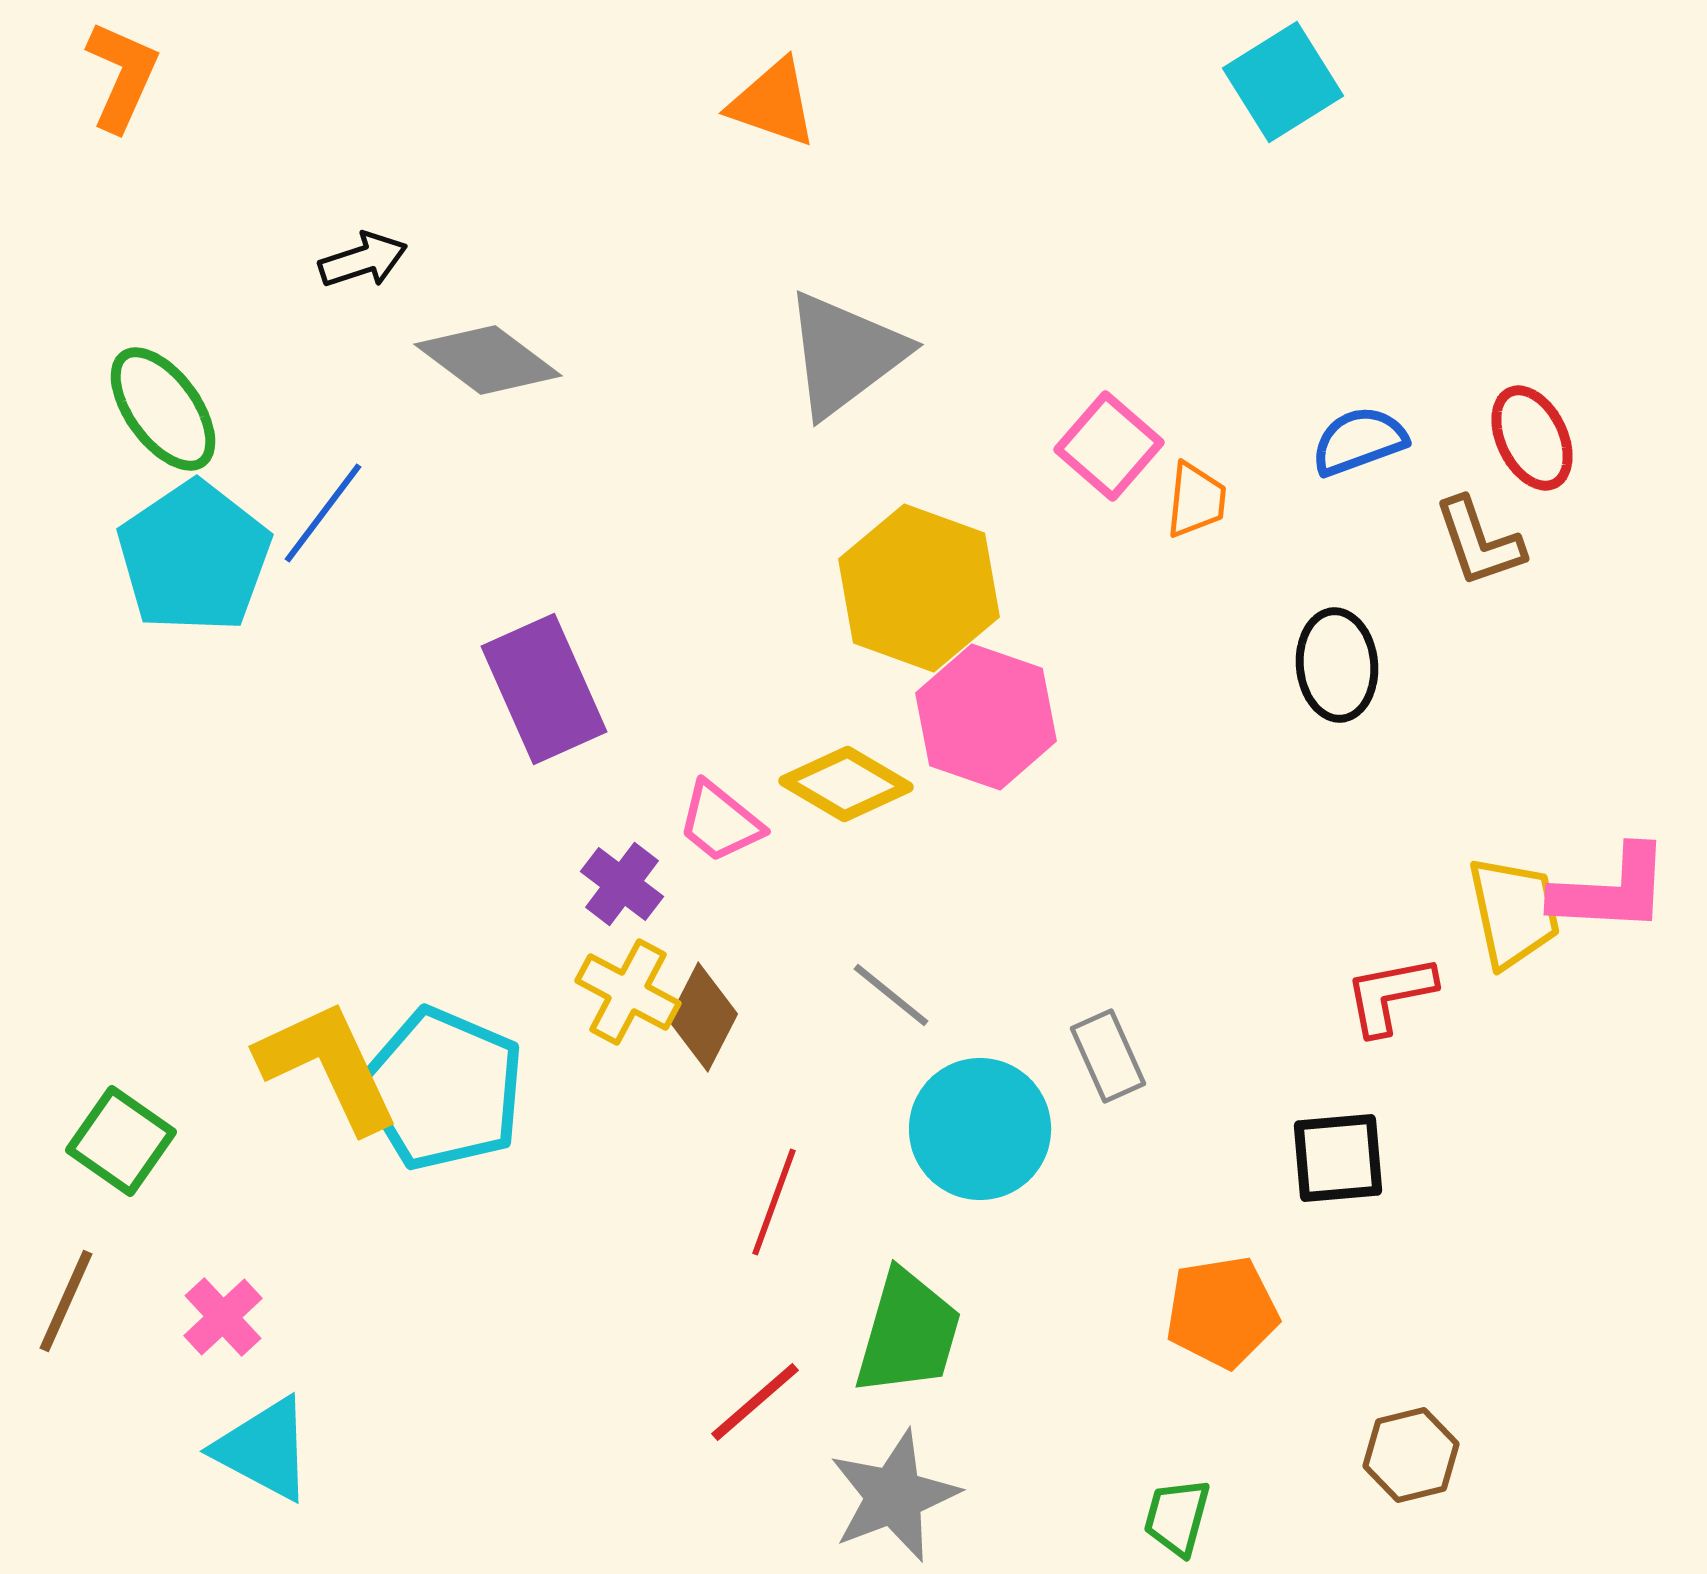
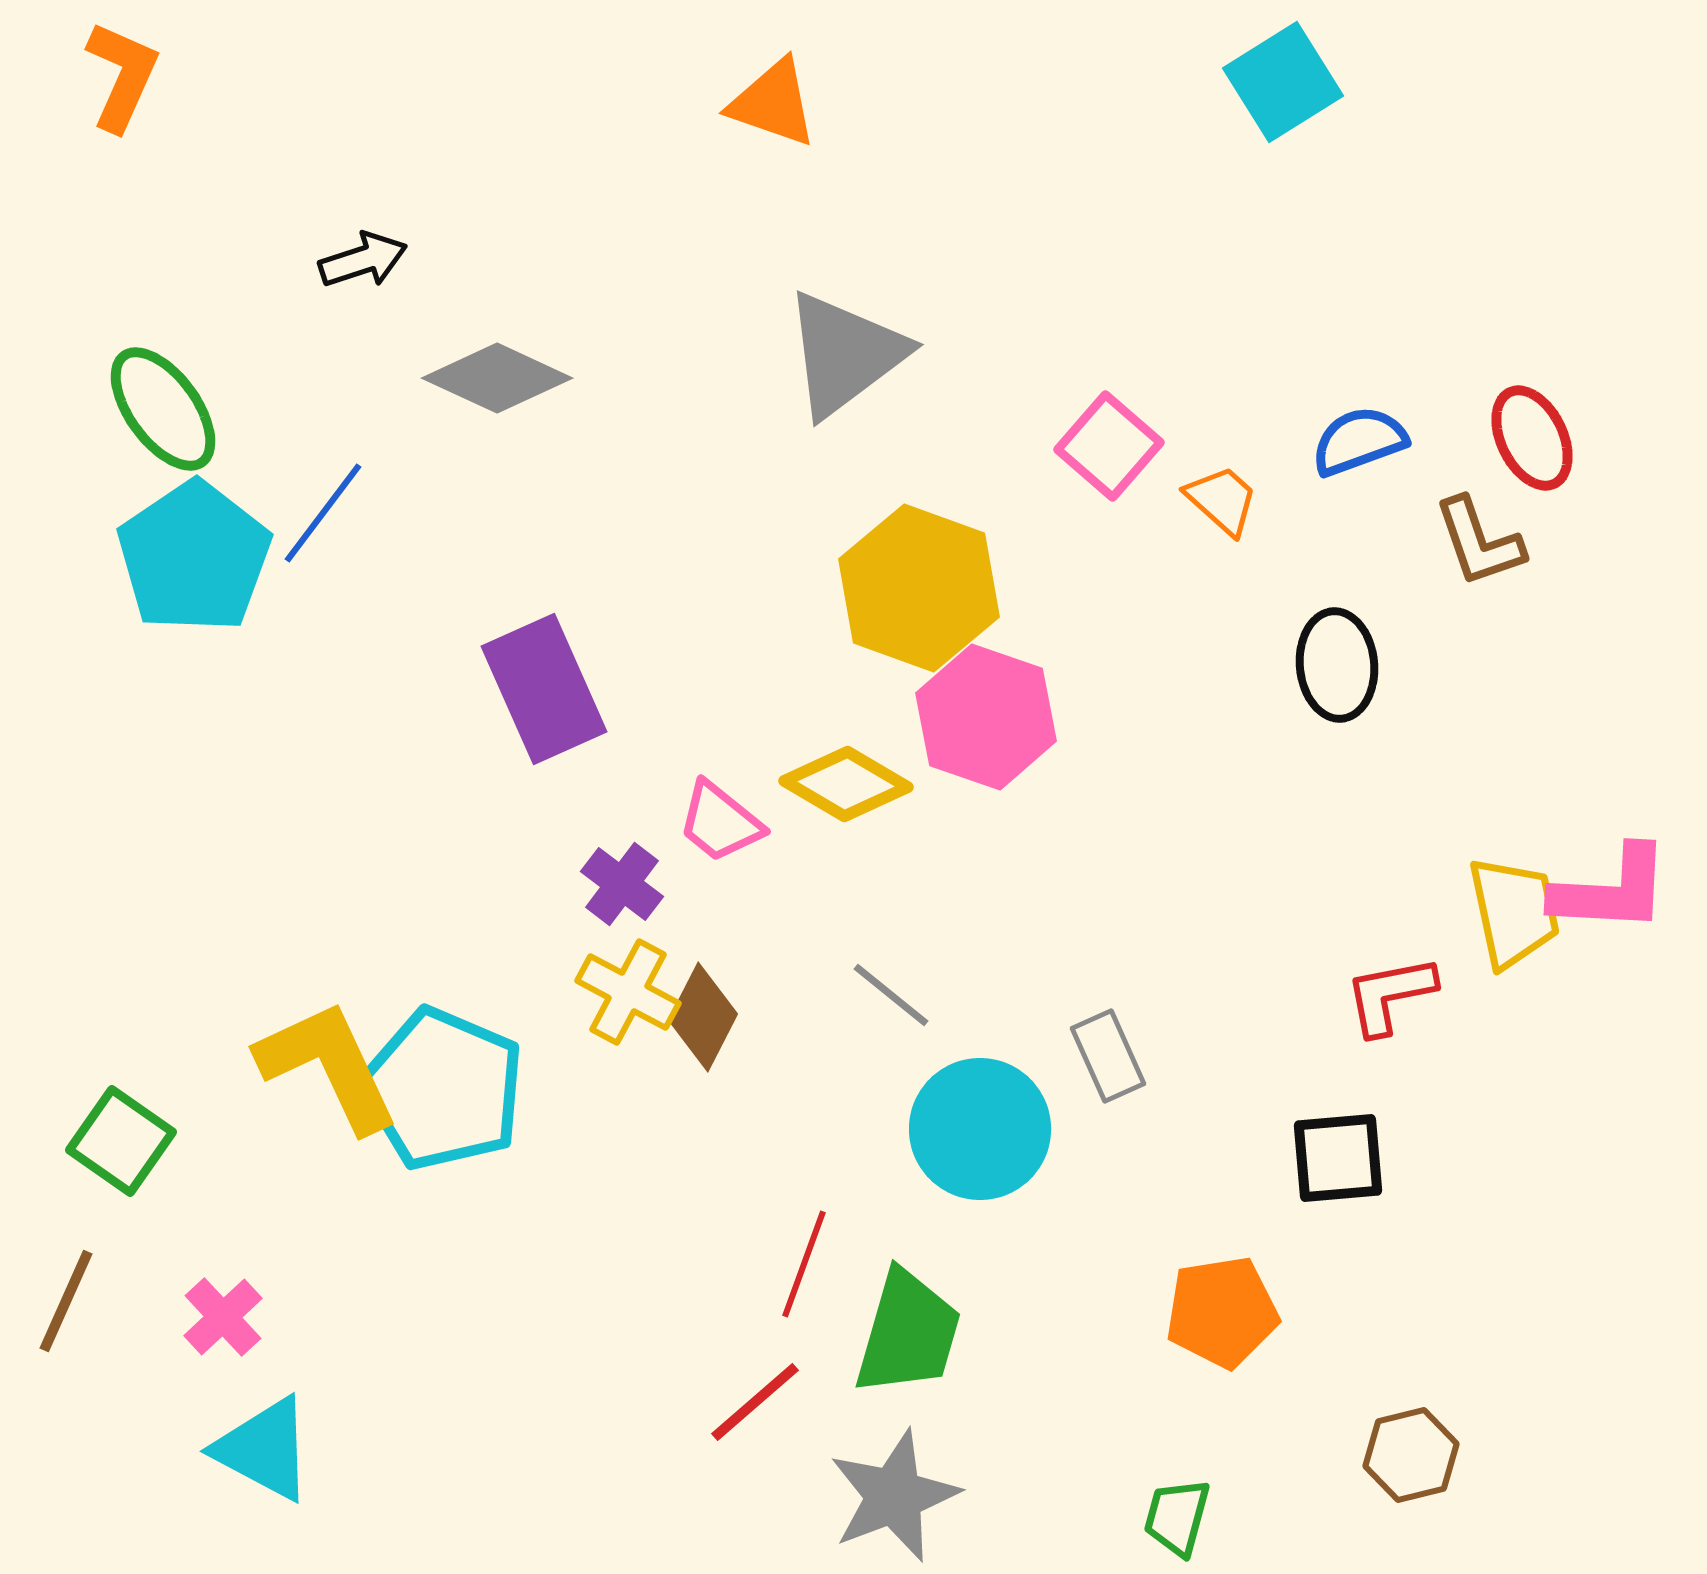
gray diamond at (488, 360): moved 9 px right, 18 px down; rotated 12 degrees counterclockwise
orange trapezoid at (1196, 500): moved 26 px right; rotated 54 degrees counterclockwise
red line at (774, 1202): moved 30 px right, 62 px down
